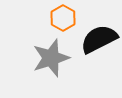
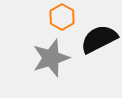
orange hexagon: moved 1 px left, 1 px up
